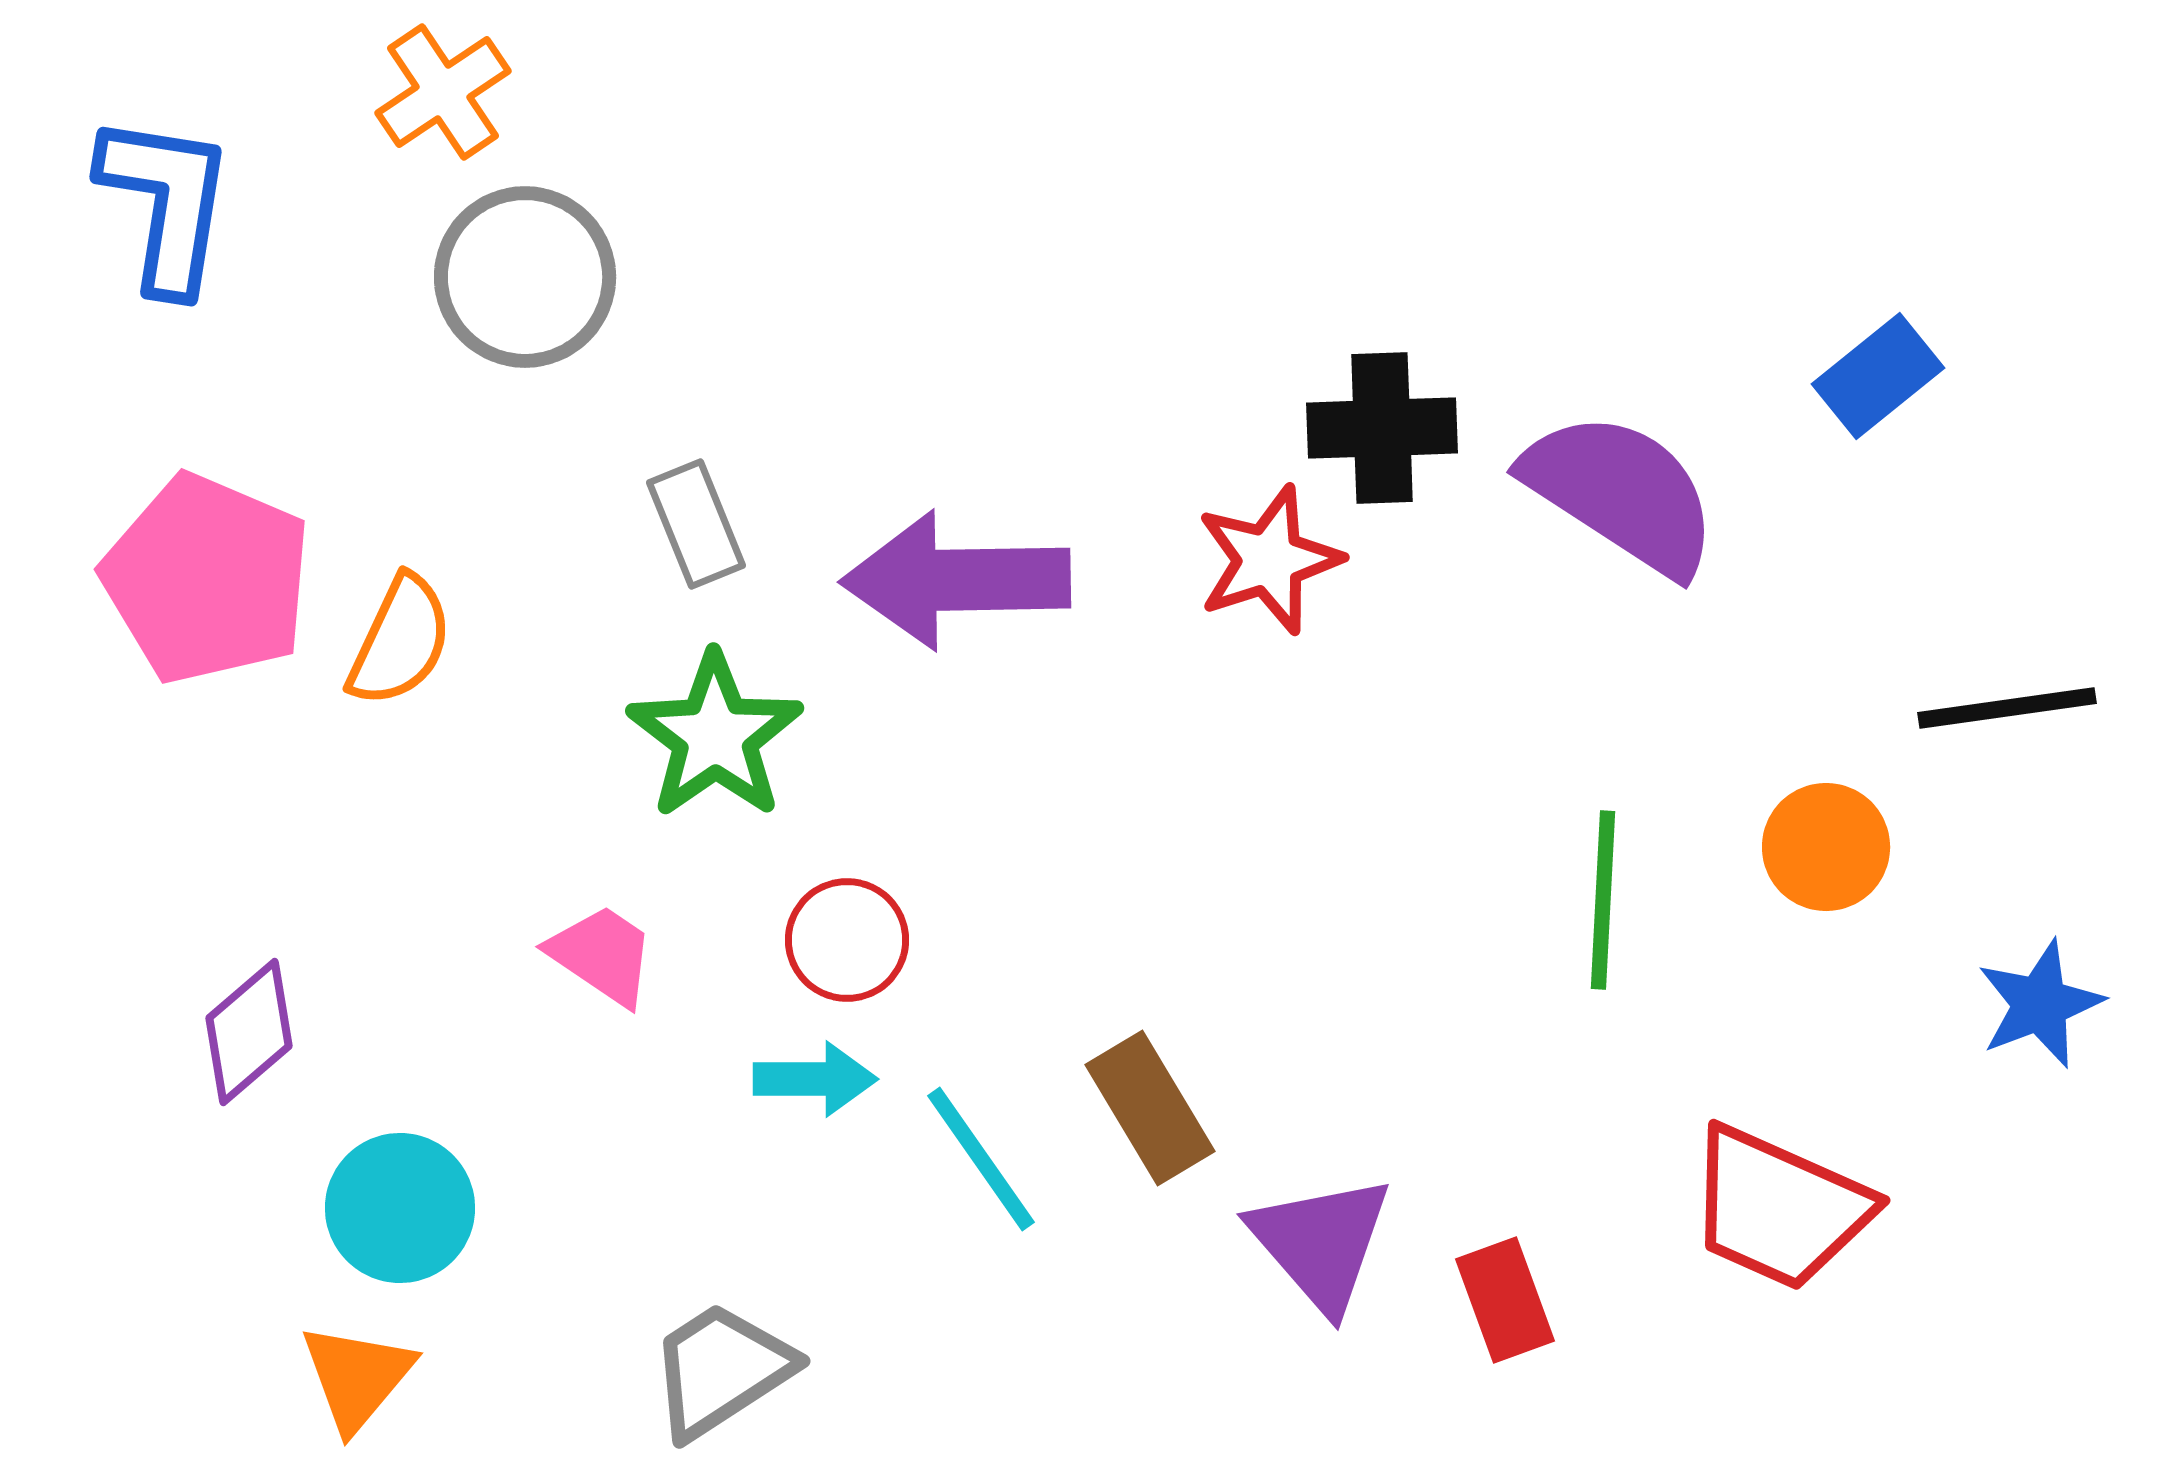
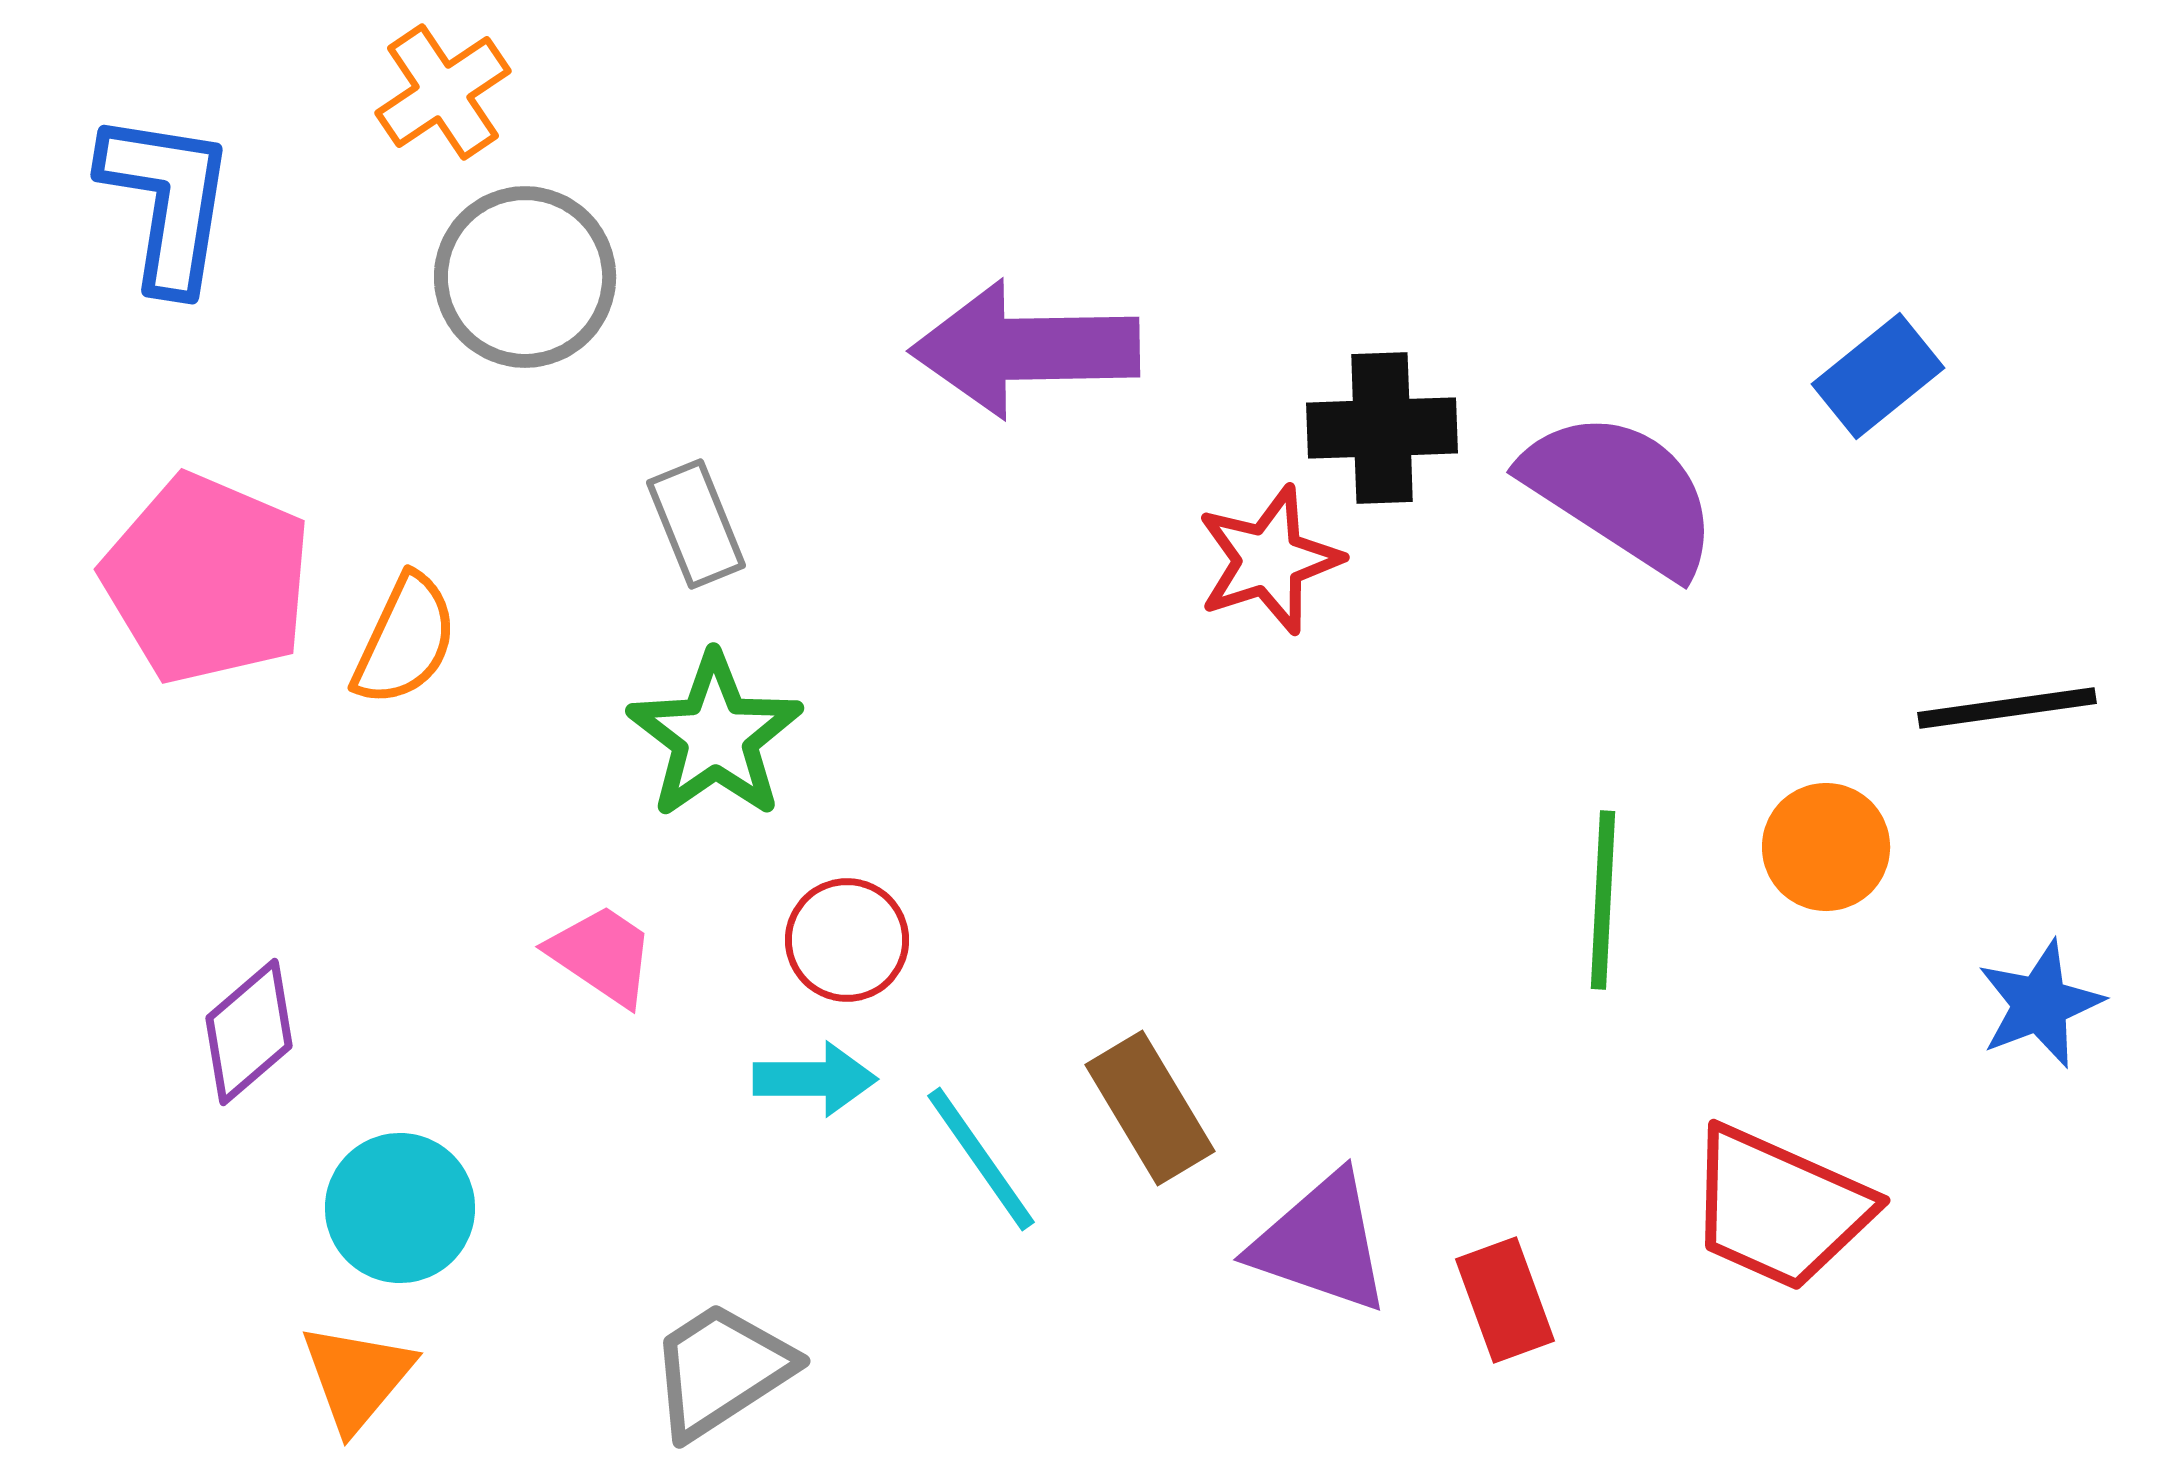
blue L-shape: moved 1 px right, 2 px up
purple arrow: moved 69 px right, 231 px up
orange semicircle: moved 5 px right, 1 px up
purple triangle: rotated 30 degrees counterclockwise
